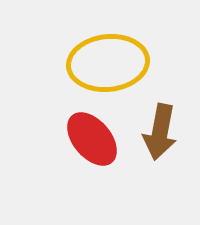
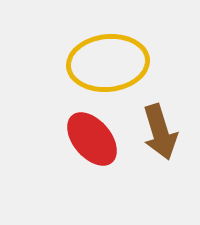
brown arrow: rotated 28 degrees counterclockwise
